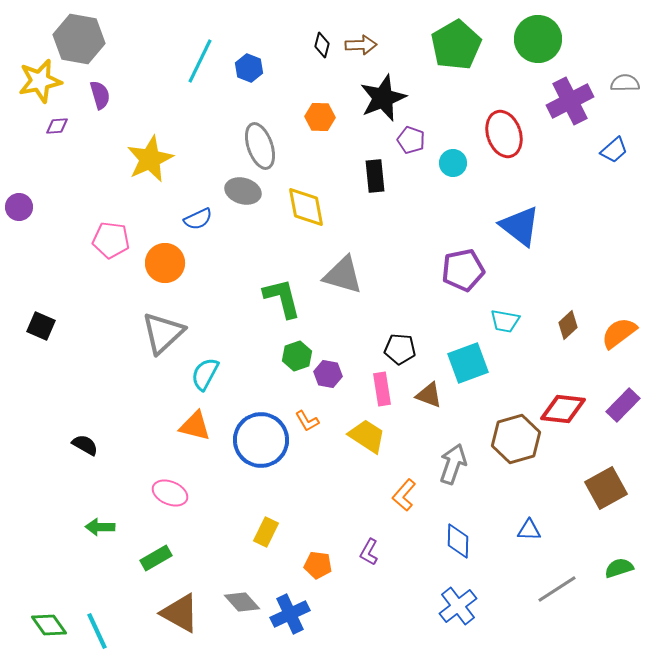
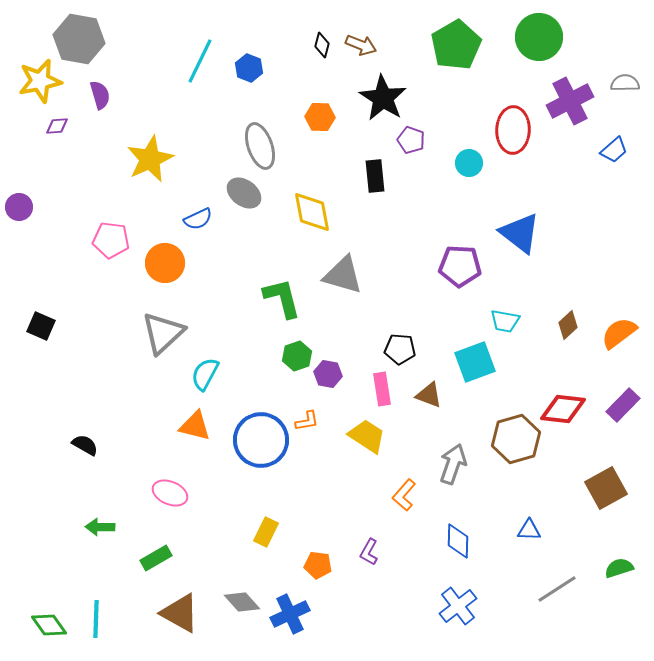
green circle at (538, 39): moved 1 px right, 2 px up
brown arrow at (361, 45): rotated 24 degrees clockwise
black star at (383, 98): rotated 18 degrees counterclockwise
red ellipse at (504, 134): moved 9 px right, 4 px up; rotated 21 degrees clockwise
cyan circle at (453, 163): moved 16 px right
gray ellipse at (243, 191): moved 1 px right, 2 px down; rotated 20 degrees clockwise
yellow diamond at (306, 207): moved 6 px right, 5 px down
blue triangle at (520, 226): moved 7 px down
purple pentagon at (463, 270): moved 3 px left, 4 px up; rotated 15 degrees clockwise
cyan square at (468, 363): moved 7 px right, 1 px up
orange L-shape at (307, 421): rotated 70 degrees counterclockwise
cyan line at (97, 631): moved 1 px left, 12 px up; rotated 27 degrees clockwise
